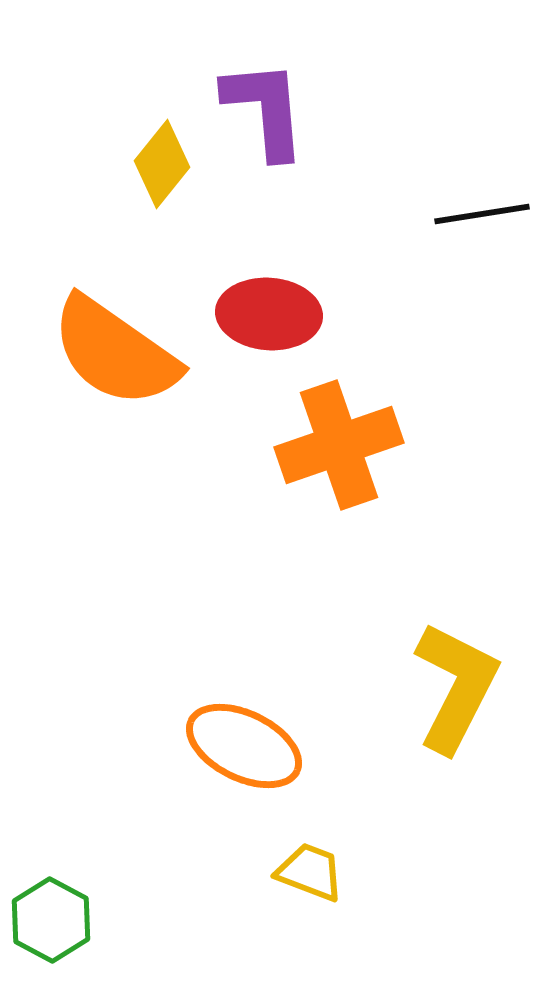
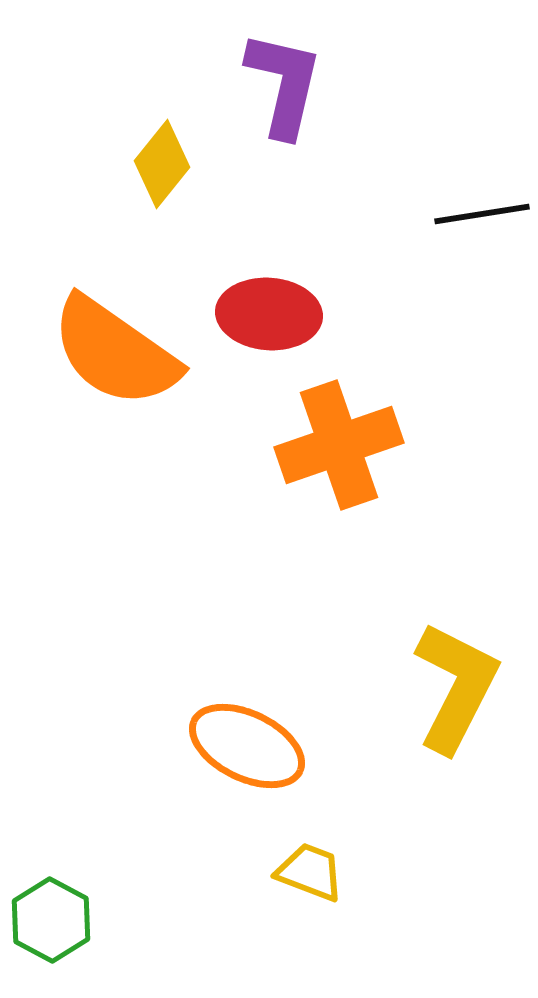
purple L-shape: moved 19 px right, 25 px up; rotated 18 degrees clockwise
orange ellipse: moved 3 px right
